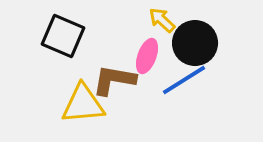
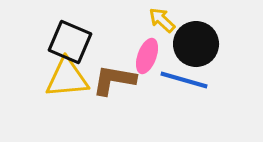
black square: moved 7 px right, 6 px down
black circle: moved 1 px right, 1 px down
blue line: rotated 48 degrees clockwise
yellow triangle: moved 16 px left, 26 px up
